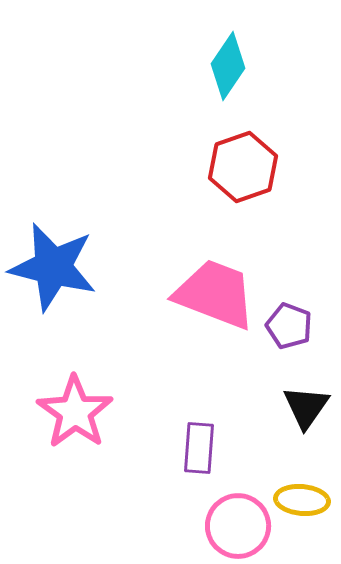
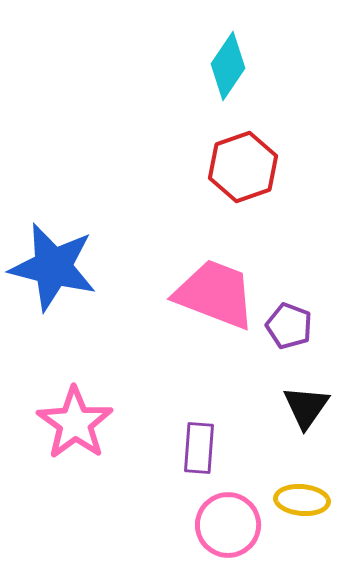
pink star: moved 11 px down
pink circle: moved 10 px left, 1 px up
